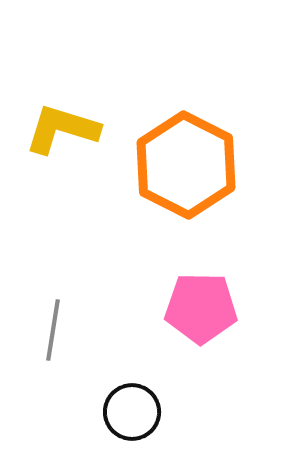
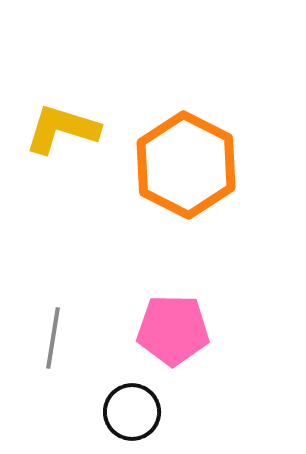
pink pentagon: moved 28 px left, 22 px down
gray line: moved 8 px down
